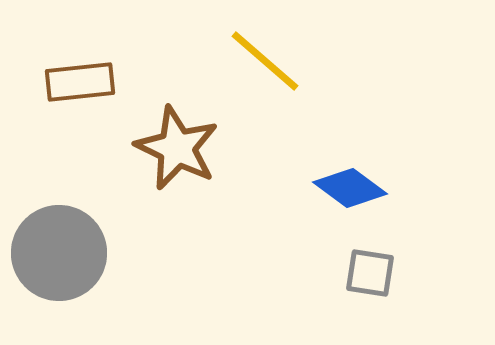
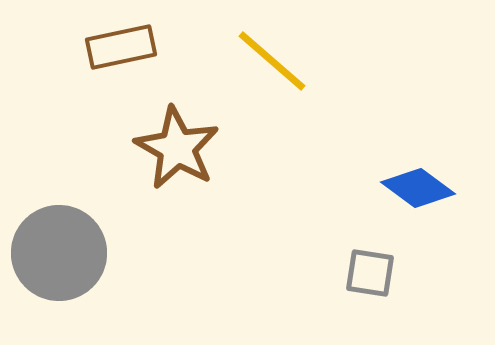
yellow line: moved 7 px right
brown rectangle: moved 41 px right, 35 px up; rotated 6 degrees counterclockwise
brown star: rotated 4 degrees clockwise
blue diamond: moved 68 px right
